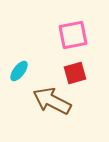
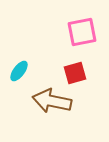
pink square: moved 9 px right, 3 px up
brown arrow: rotated 15 degrees counterclockwise
